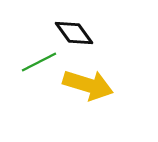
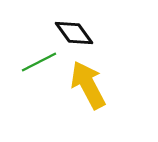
yellow arrow: rotated 135 degrees counterclockwise
